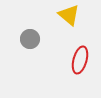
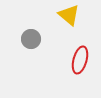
gray circle: moved 1 px right
